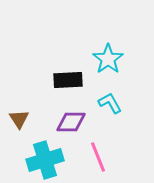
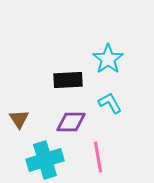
pink line: rotated 12 degrees clockwise
